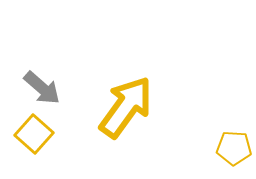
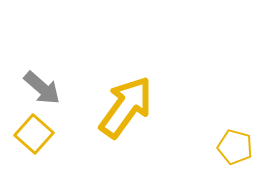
yellow pentagon: moved 1 px right, 1 px up; rotated 12 degrees clockwise
